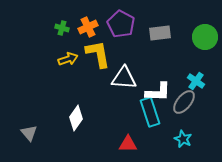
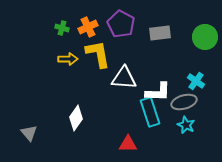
yellow arrow: rotated 18 degrees clockwise
gray ellipse: rotated 35 degrees clockwise
cyan star: moved 3 px right, 14 px up
